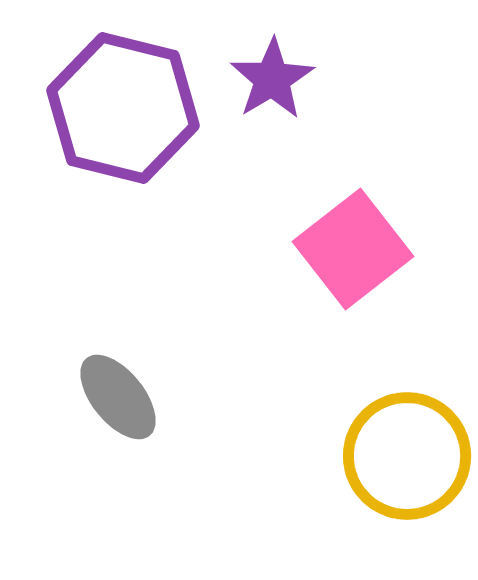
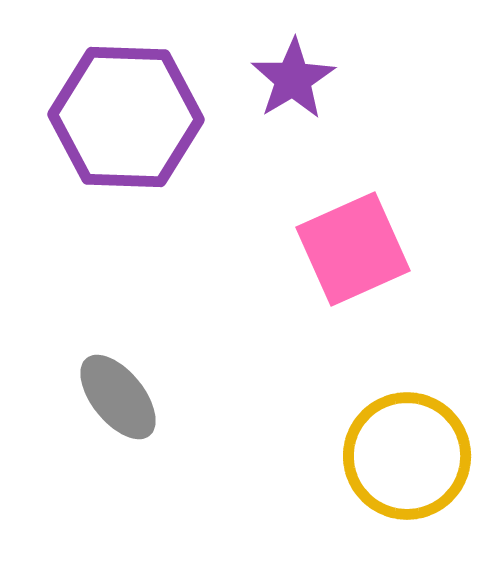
purple star: moved 21 px right
purple hexagon: moved 3 px right, 9 px down; rotated 12 degrees counterclockwise
pink square: rotated 14 degrees clockwise
